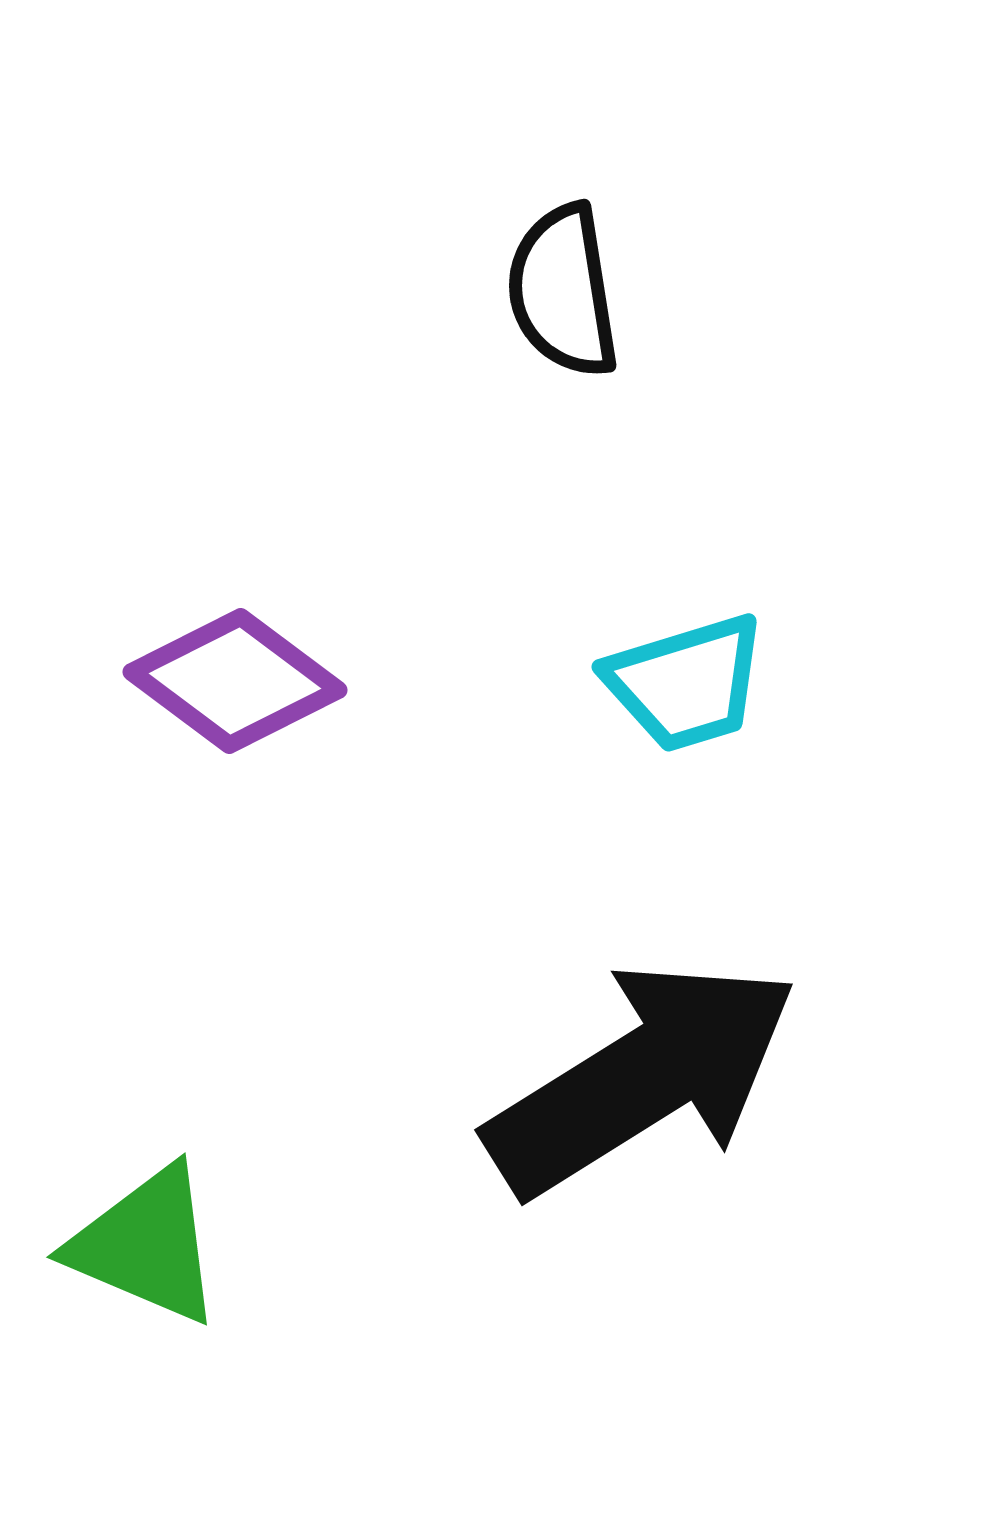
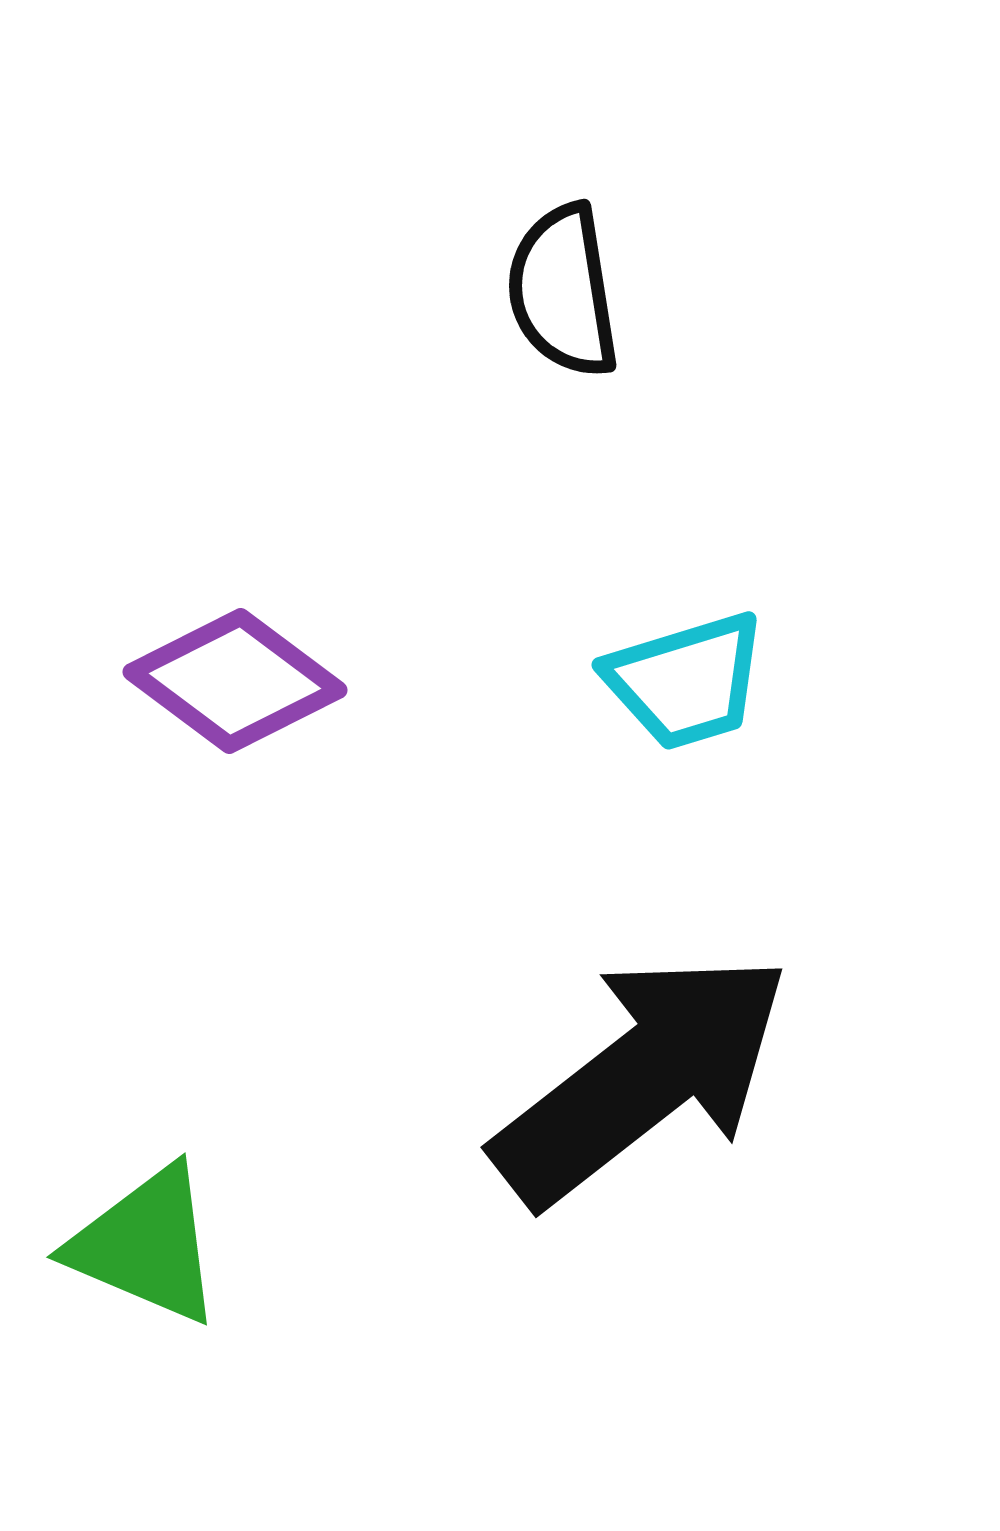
cyan trapezoid: moved 2 px up
black arrow: rotated 6 degrees counterclockwise
